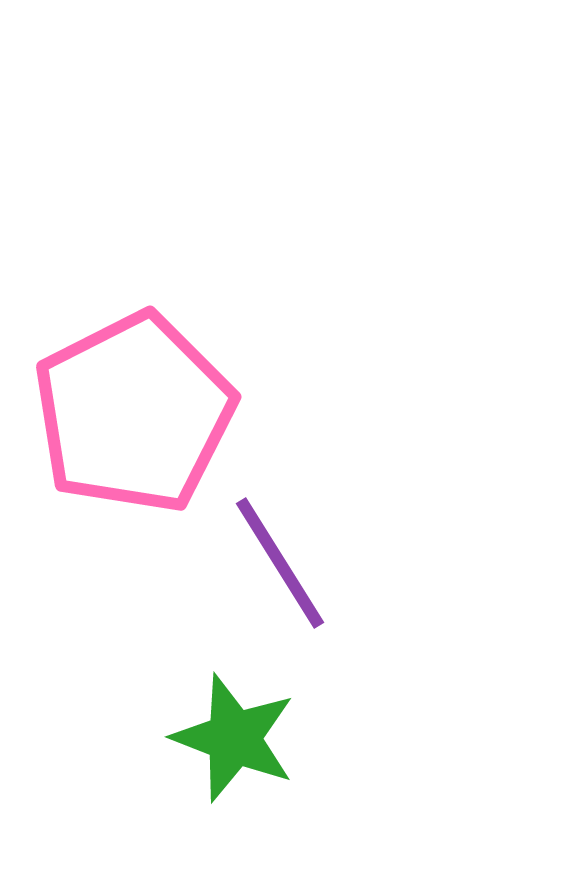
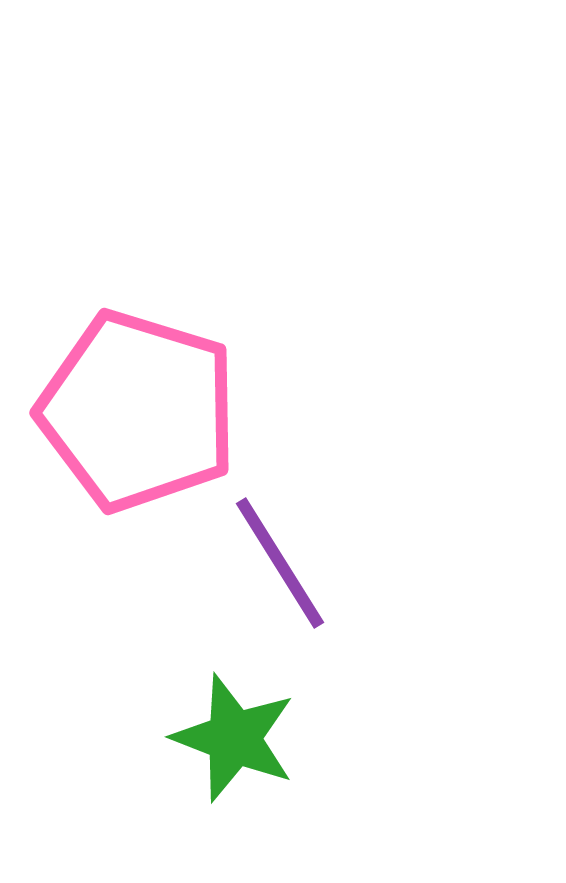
pink pentagon: moved 4 px right, 2 px up; rotated 28 degrees counterclockwise
